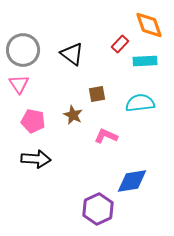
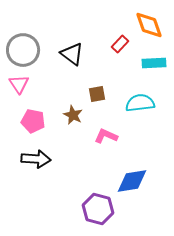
cyan rectangle: moved 9 px right, 2 px down
purple hexagon: rotated 20 degrees counterclockwise
